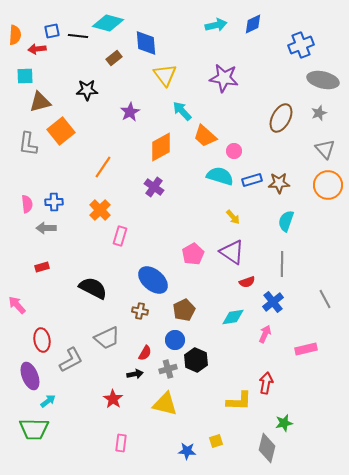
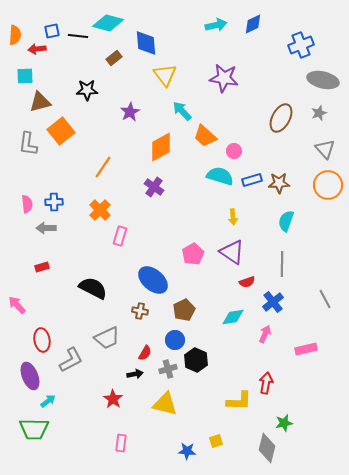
yellow arrow at (233, 217): rotated 35 degrees clockwise
